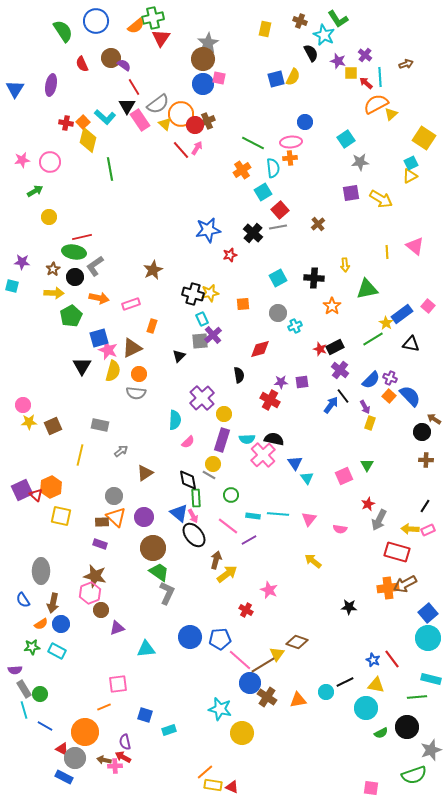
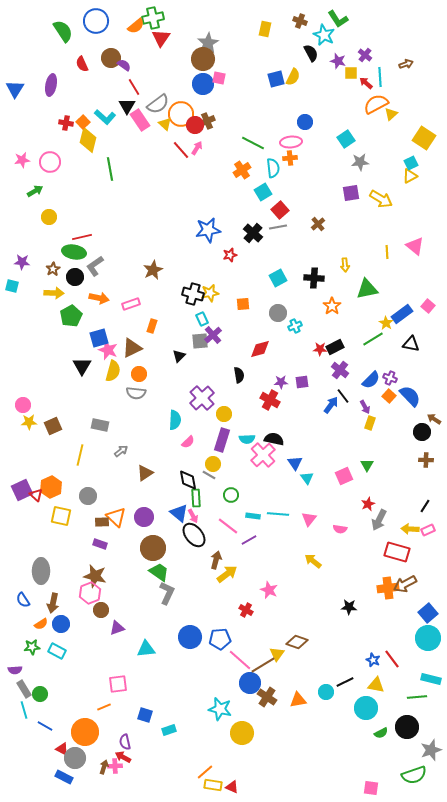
red star at (320, 349): rotated 16 degrees counterclockwise
gray circle at (114, 496): moved 26 px left
brown arrow at (104, 760): moved 7 px down; rotated 96 degrees clockwise
